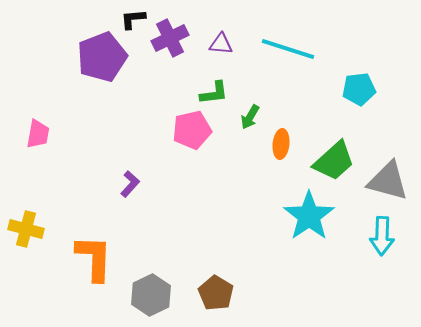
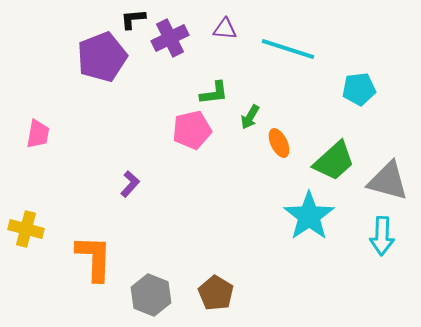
purple triangle: moved 4 px right, 15 px up
orange ellipse: moved 2 px left, 1 px up; rotated 32 degrees counterclockwise
gray hexagon: rotated 12 degrees counterclockwise
